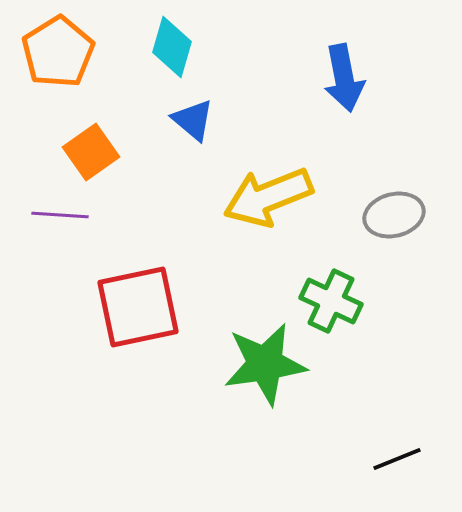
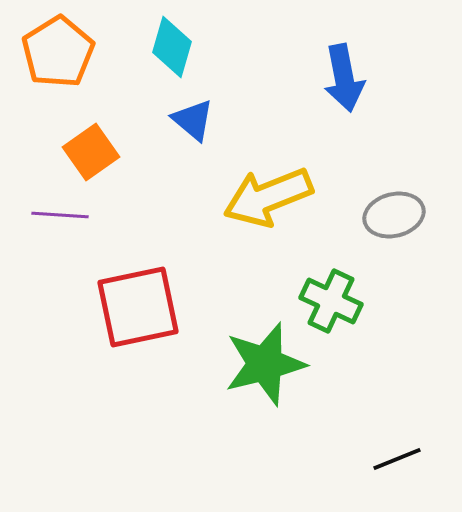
green star: rotated 6 degrees counterclockwise
